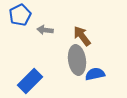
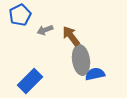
gray arrow: rotated 28 degrees counterclockwise
brown arrow: moved 11 px left
gray ellipse: moved 4 px right
